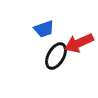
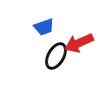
blue trapezoid: moved 2 px up
